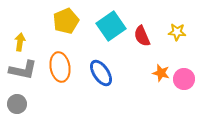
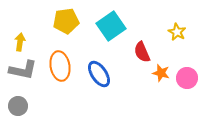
yellow pentagon: rotated 15 degrees clockwise
yellow star: rotated 24 degrees clockwise
red semicircle: moved 16 px down
orange ellipse: moved 1 px up
blue ellipse: moved 2 px left, 1 px down
pink circle: moved 3 px right, 1 px up
gray circle: moved 1 px right, 2 px down
